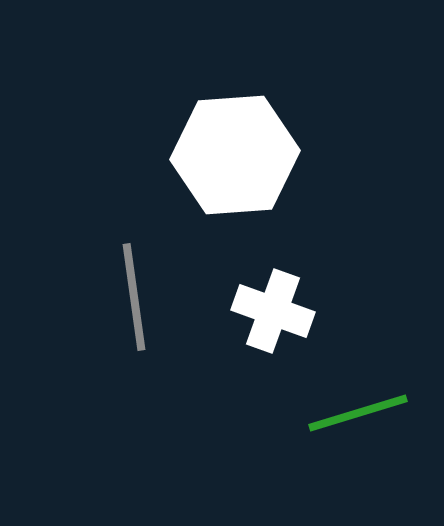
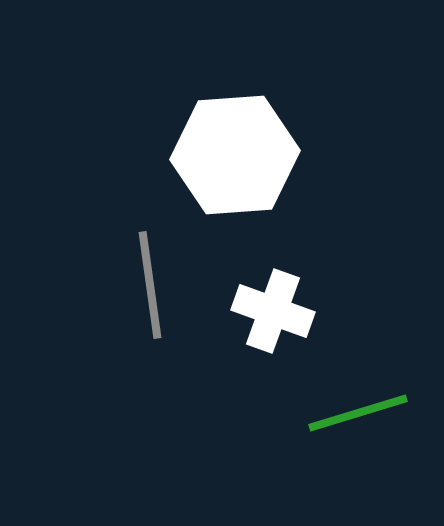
gray line: moved 16 px right, 12 px up
